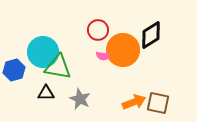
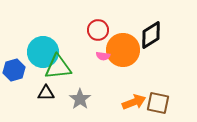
green triangle: rotated 16 degrees counterclockwise
gray star: rotated 10 degrees clockwise
